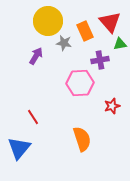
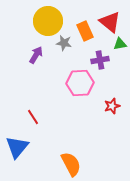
red triangle: rotated 10 degrees counterclockwise
purple arrow: moved 1 px up
orange semicircle: moved 11 px left, 25 px down; rotated 10 degrees counterclockwise
blue triangle: moved 2 px left, 1 px up
